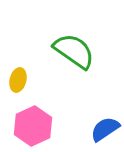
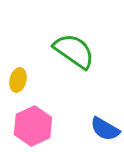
blue semicircle: rotated 116 degrees counterclockwise
